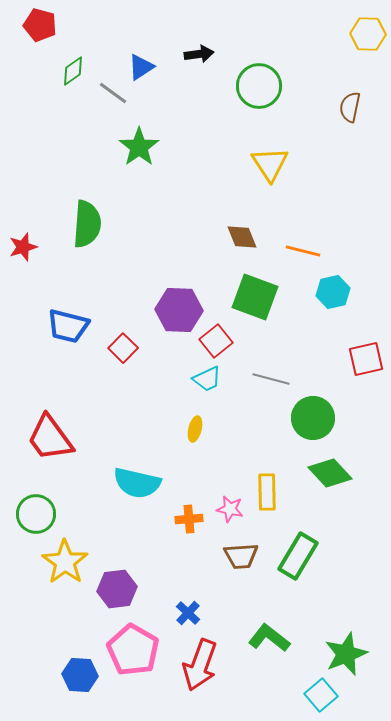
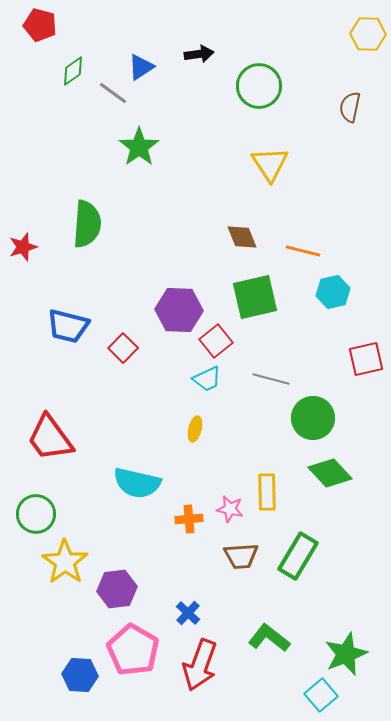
green square at (255, 297): rotated 33 degrees counterclockwise
